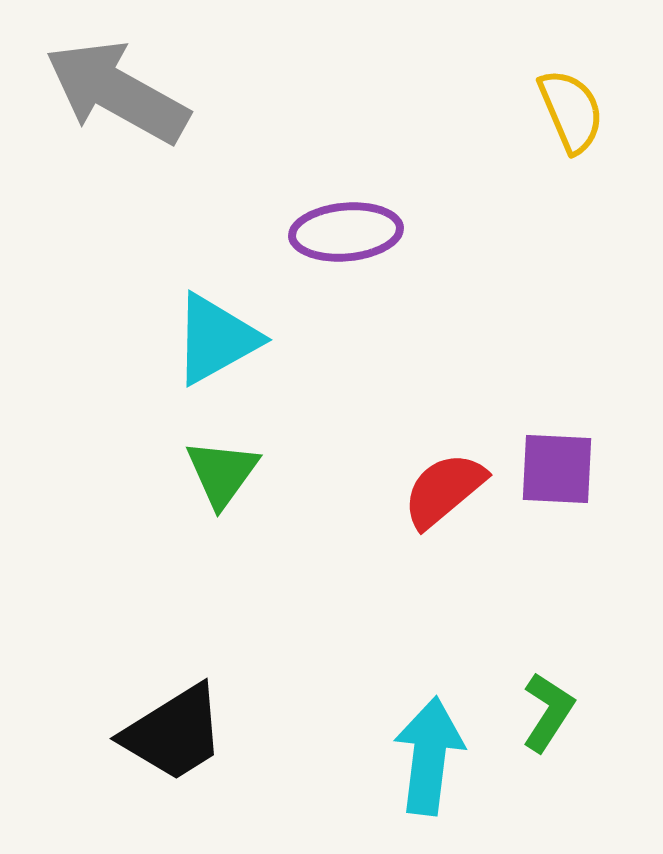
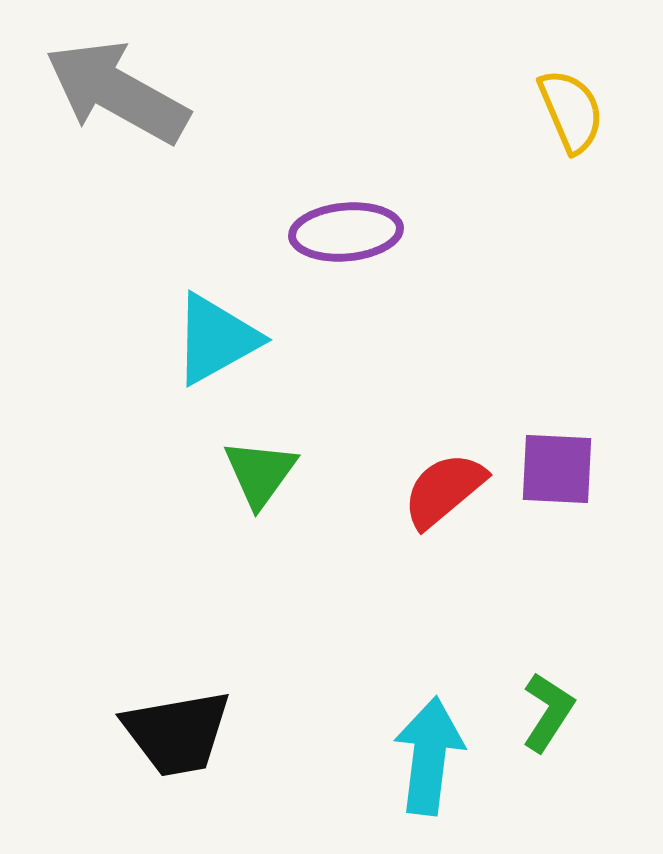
green triangle: moved 38 px right
black trapezoid: moved 3 px right; rotated 22 degrees clockwise
